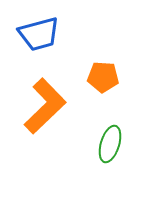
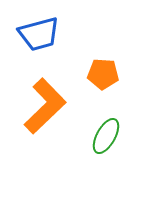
orange pentagon: moved 3 px up
green ellipse: moved 4 px left, 8 px up; rotated 12 degrees clockwise
